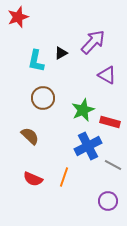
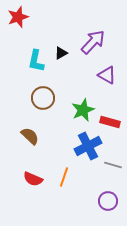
gray line: rotated 12 degrees counterclockwise
